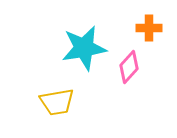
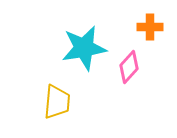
orange cross: moved 1 px right, 1 px up
yellow trapezoid: rotated 75 degrees counterclockwise
